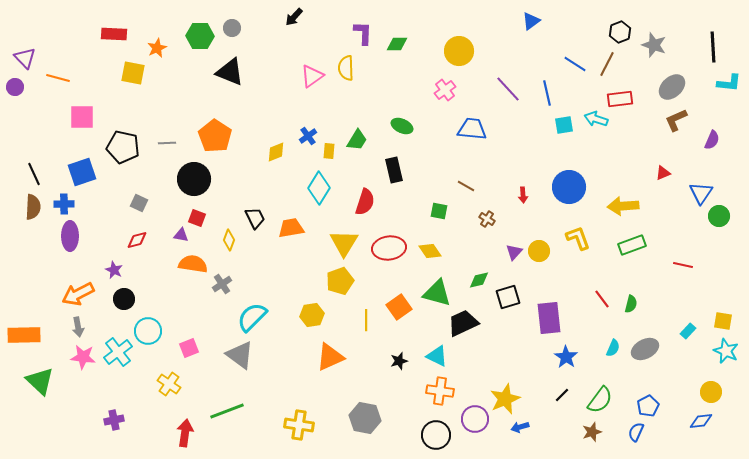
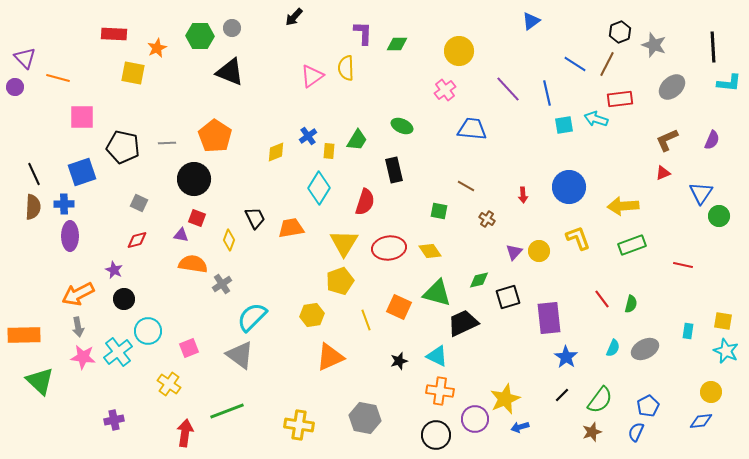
brown L-shape at (676, 120): moved 9 px left, 20 px down
orange square at (399, 307): rotated 30 degrees counterclockwise
yellow line at (366, 320): rotated 20 degrees counterclockwise
cyan rectangle at (688, 331): rotated 35 degrees counterclockwise
